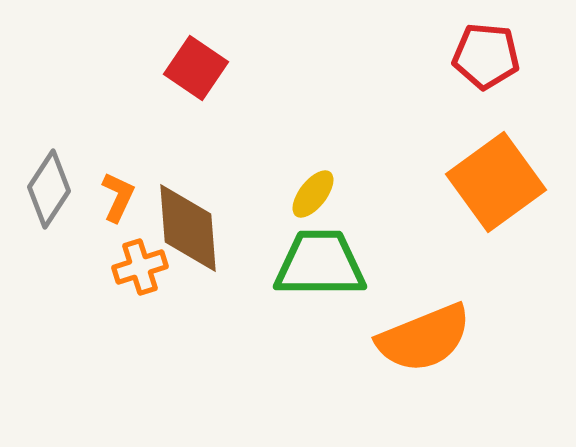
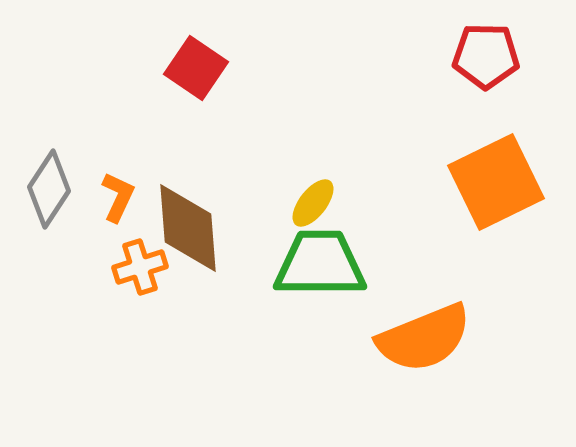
red pentagon: rotated 4 degrees counterclockwise
orange square: rotated 10 degrees clockwise
yellow ellipse: moved 9 px down
